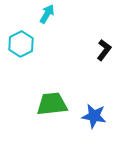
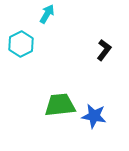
green trapezoid: moved 8 px right, 1 px down
